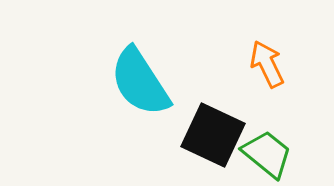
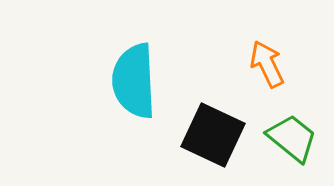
cyan semicircle: moved 6 px left, 1 px up; rotated 30 degrees clockwise
green trapezoid: moved 25 px right, 16 px up
